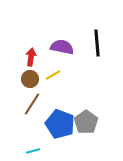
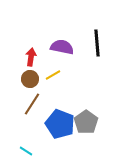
cyan line: moved 7 px left; rotated 48 degrees clockwise
